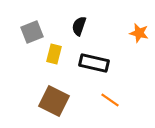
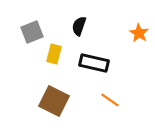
orange star: rotated 18 degrees clockwise
